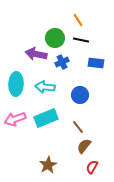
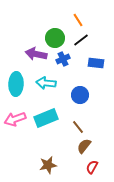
black line: rotated 49 degrees counterclockwise
blue cross: moved 1 px right, 3 px up
cyan arrow: moved 1 px right, 4 px up
brown star: rotated 18 degrees clockwise
